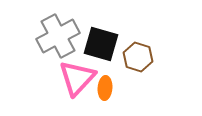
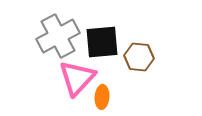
black square: moved 1 px right, 2 px up; rotated 21 degrees counterclockwise
brown hexagon: moved 1 px right; rotated 12 degrees counterclockwise
orange ellipse: moved 3 px left, 9 px down
